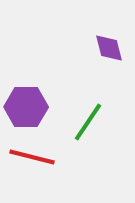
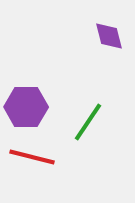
purple diamond: moved 12 px up
